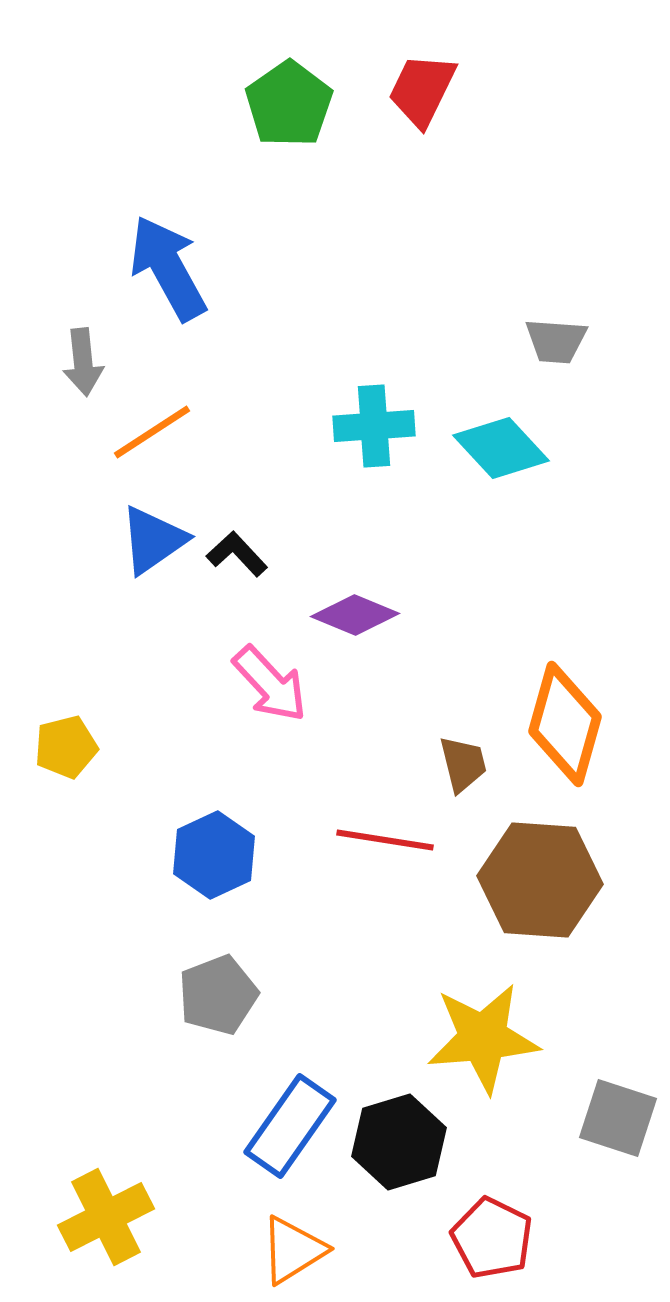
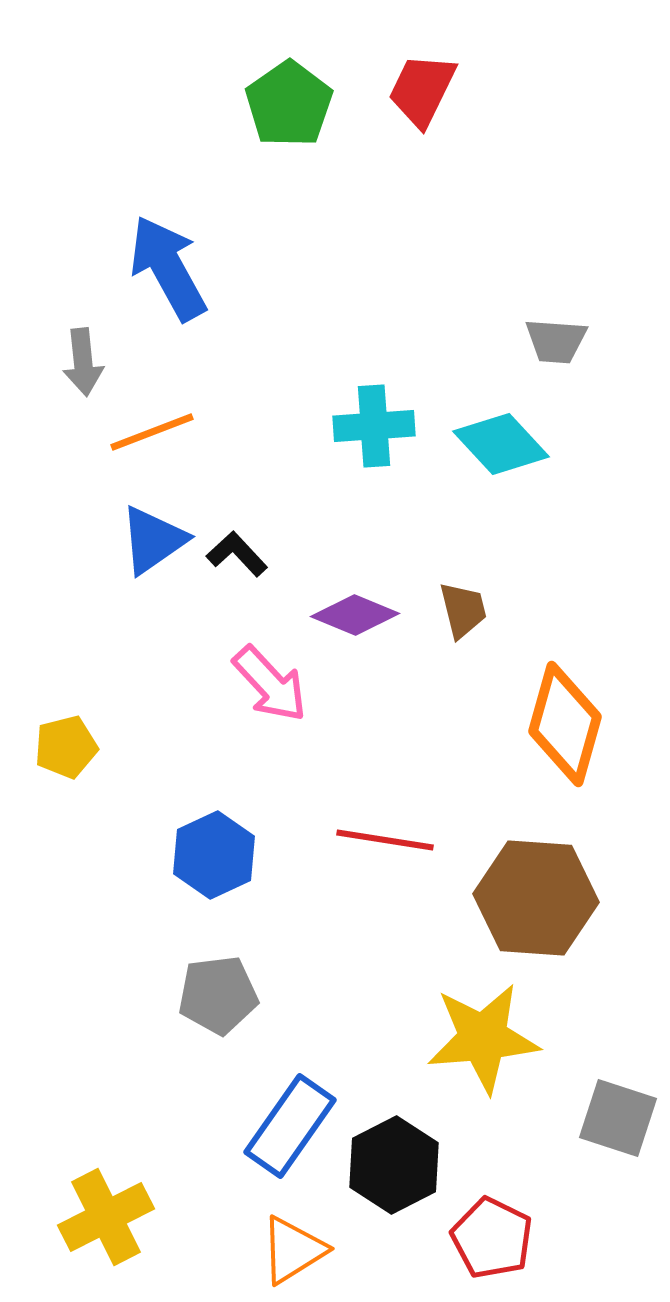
orange line: rotated 12 degrees clockwise
cyan diamond: moved 4 px up
brown trapezoid: moved 154 px up
brown hexagon: moved 4 px left, 18 px down
gray pentagon: rotated 14 degrees clockwise
black hexagon: moved 5 px left, 23 px down; rotated 10 degrees counterclockwise
